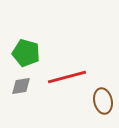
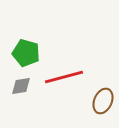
red line: moved 3 px left
brown ellipse: rotated 35 degrees clockwise
